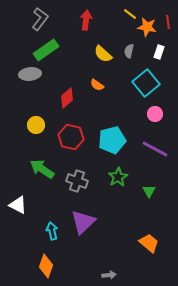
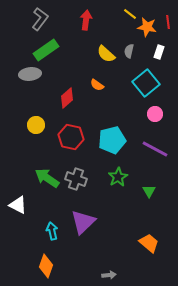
yellow semicircle: moved 3 px right
green arrow: moved 5 px right, 9 px down
gray cross: moved 1 px left, 2 px up
